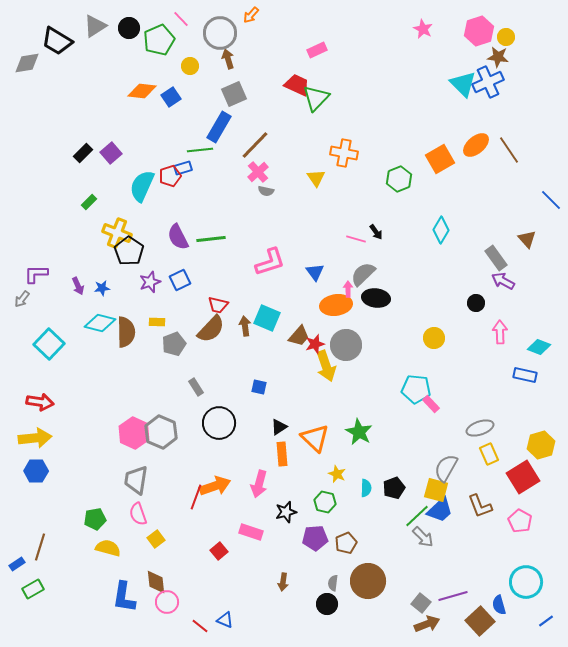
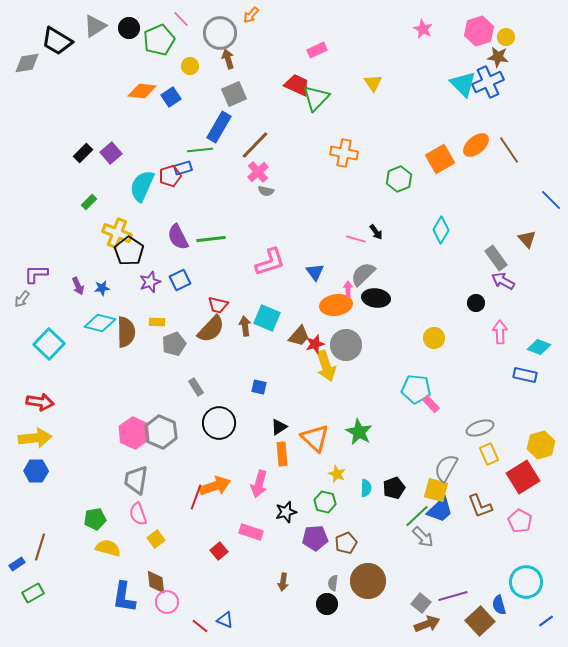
yellow triangle at (316, 178): moved 57 px right, 95 px up
green rectangle at (33, 589): moved 4 px down
